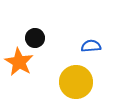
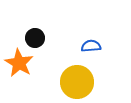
orange star: moved 1 px down
yellow circle: moved 1 px right
